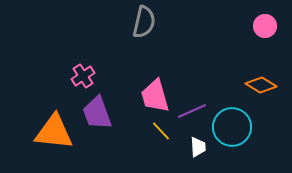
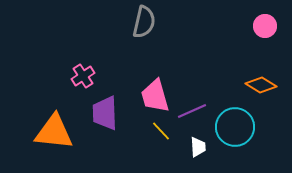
purple trapezoid: moved 8 px right; rotated 18 degrees clockwise
cyan circle: moved 3 px right
